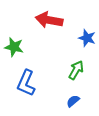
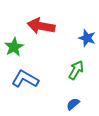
red arrow: moved 8 px left, 6 px down
green star: rotated 30 degrees clockwise
blue L-shape: moved 1 px left, 4 px up; rotated 96 degrees clockwise
blue semicircle: moved 3 px down
